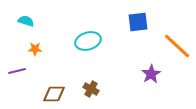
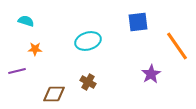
orange line: rotated 12 degrees clockwise
brown cross: moved 3 px left, 7 px up
